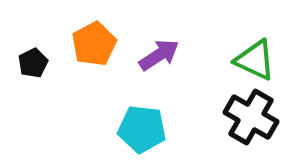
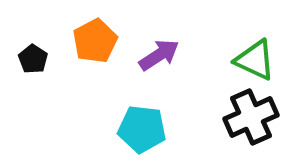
orange pentagon: moved 1 px right, 3 px up
black pentagon: moved 4 px up; rotated 12 degrees counterclockwise
black cross: rotated 36 degrees clockwise
